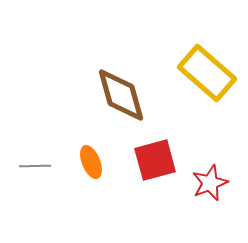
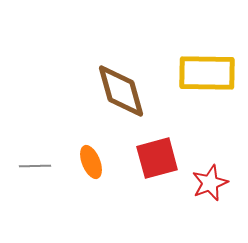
yellow rectangle: rotated 40 degrees counterclockwise
brown diamond: moved 4 px up
red square: moved 2 px right, 2 px up
